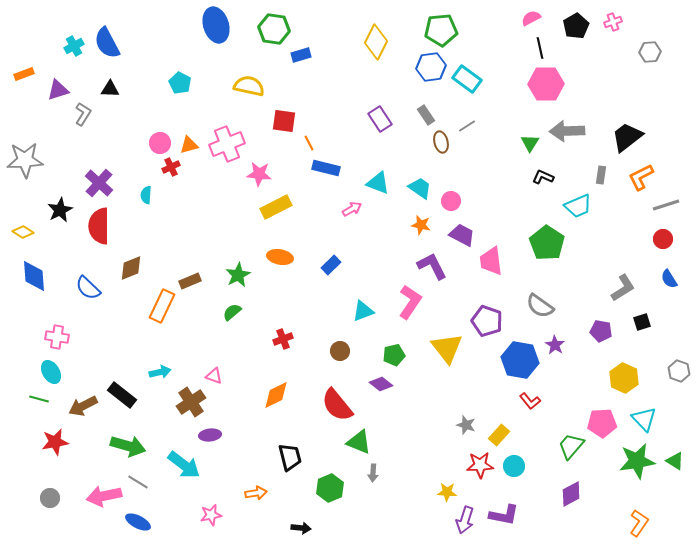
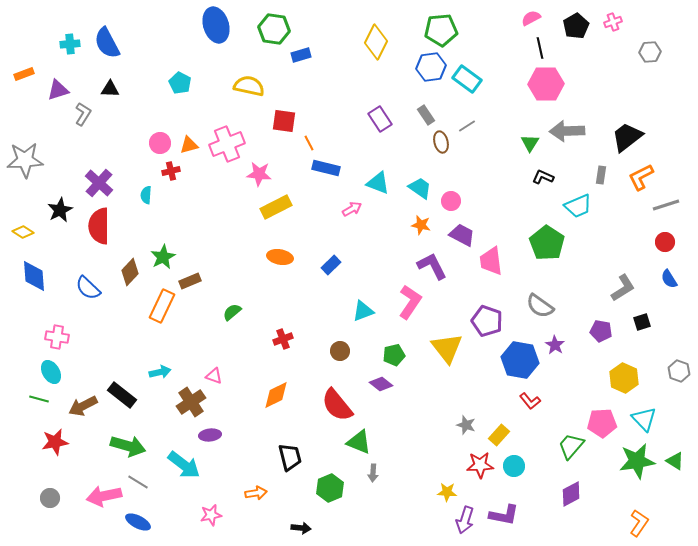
cyan cross at (74, 46): moved 4 px left, 2 px up; rotated 24 degrees clockwise
red cross at (171, 167): moved 4 px down; rotated 12 degrees clockwise
red circle at (663, 239): moved 2 px right, 3 px down
brown diamond at (131, 268): moved 1 px left, 4 px down; rotated 24 degrees counterclockwise
green star at (238, 275): moved 75 px left, 18 px up
